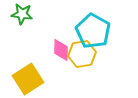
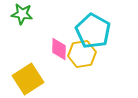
pink diamond: moved 2 px left, 1 px up
